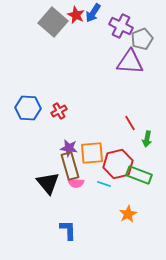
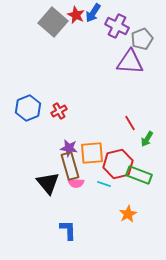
purple cross: moved 4 px left
blue hexagon: rotated 25 degrees counterclockwise
green arrow: rotated 21 degrees clockwise
